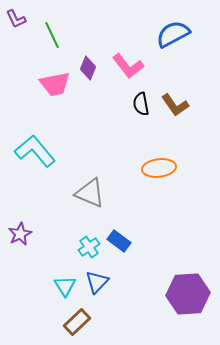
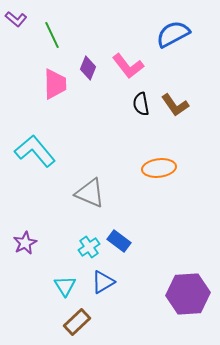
purple L-shape: rotated 25 degrees counterclockwise
pink trapezoid: rotated 80 degrees counterclockwise
purple star: moved 5 px right, 9 px down
blue triangle: moved 6 px right; rotated 15 degrees clockwise
